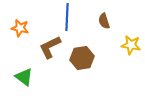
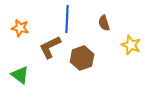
blue line: moved 2 px down
brown semicircle: moved 2 px down
yellow star: rotated 12 degrees clockwise
brown hexagon: rotated 10 degrees counterclockwise
green triangle: moved 4 px left, 2 px up
